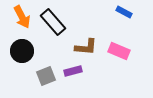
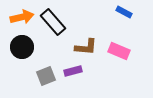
orange arrow: rotated 75 degrees counterclockwise
black circle: moved 4 px up
